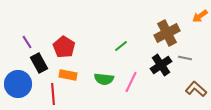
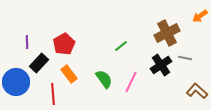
purple line: rotated 32 degrees clockwise
red pentagon: moved 3 px up; rotated 10 degrees clockwise
black rectangle: rotated 72 degrees clockwise
orange rectangle: moved 1 px right, 1 px up; rotated 42 degrees clockwise
green semicircle: rotated 132 degrees counterclockwise
blue circle: moved 2 px left, 2 px up
brown L-shape: moved 1 px right, 2 px down
